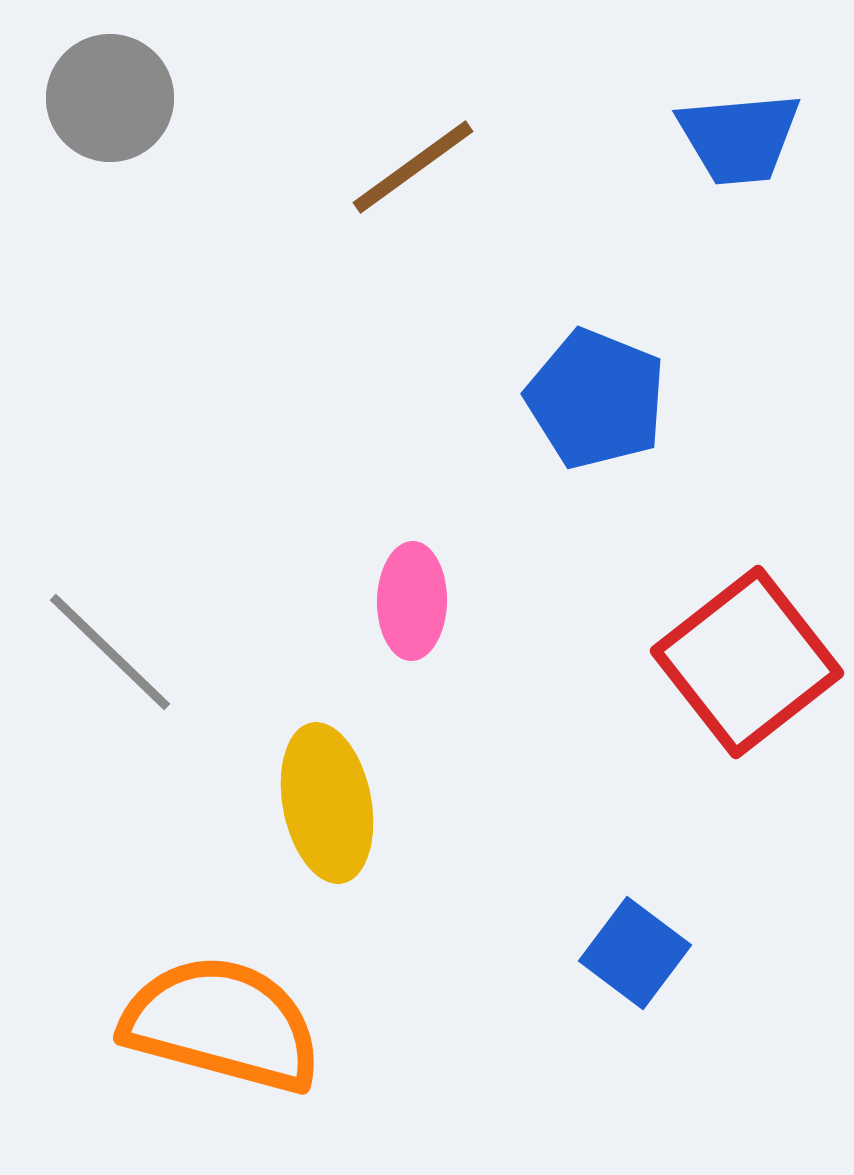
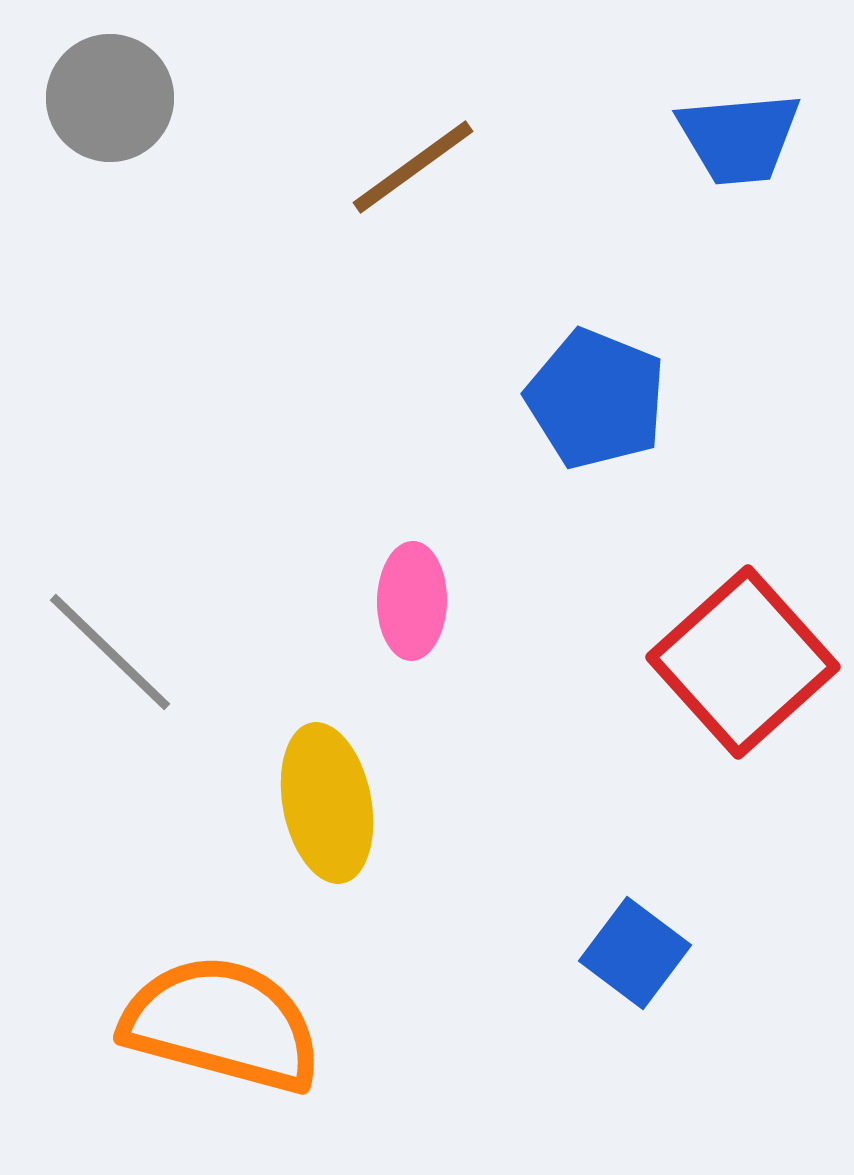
red square: moved 4 px left; rotated 4 degrees counterclockwise
